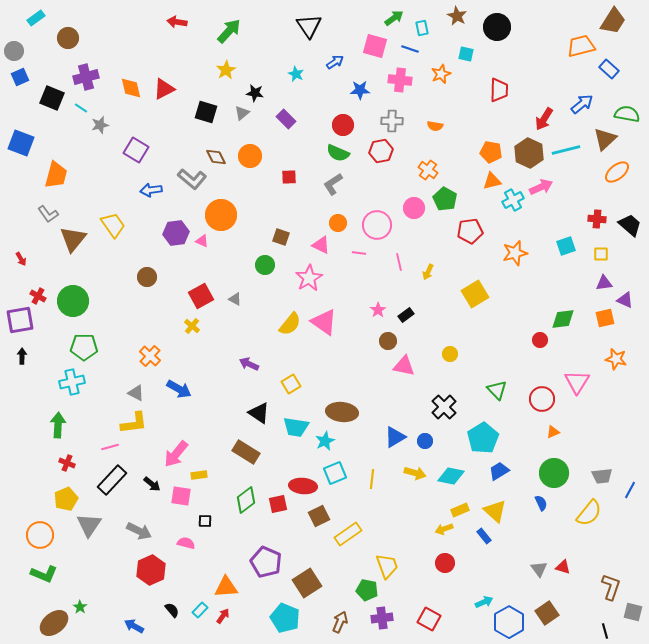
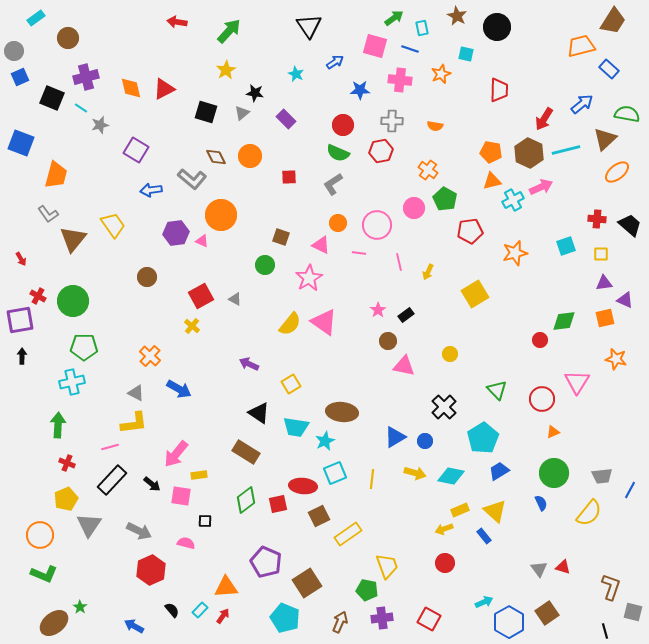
green diamond at (563, 319): moved 1 px right, 2 px down
